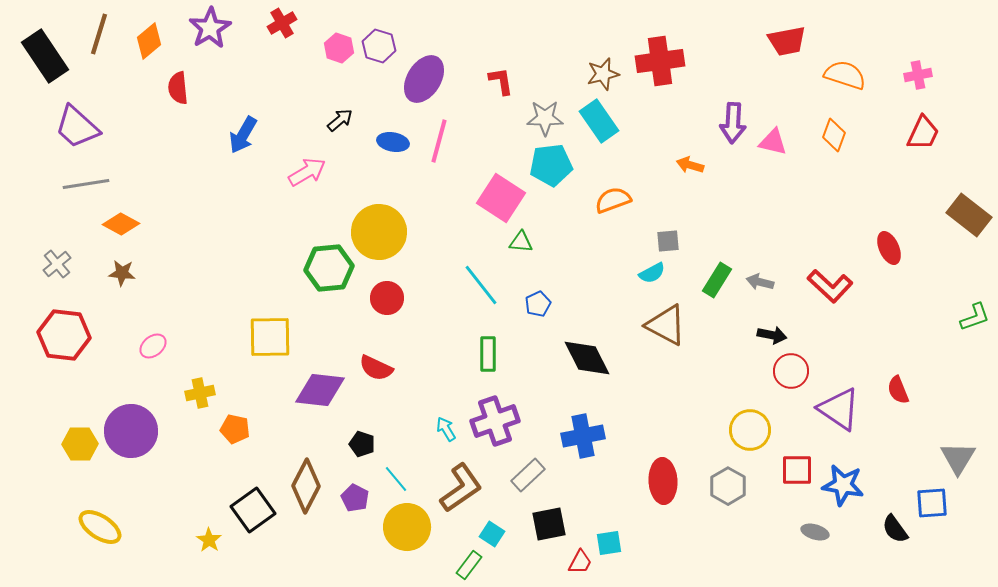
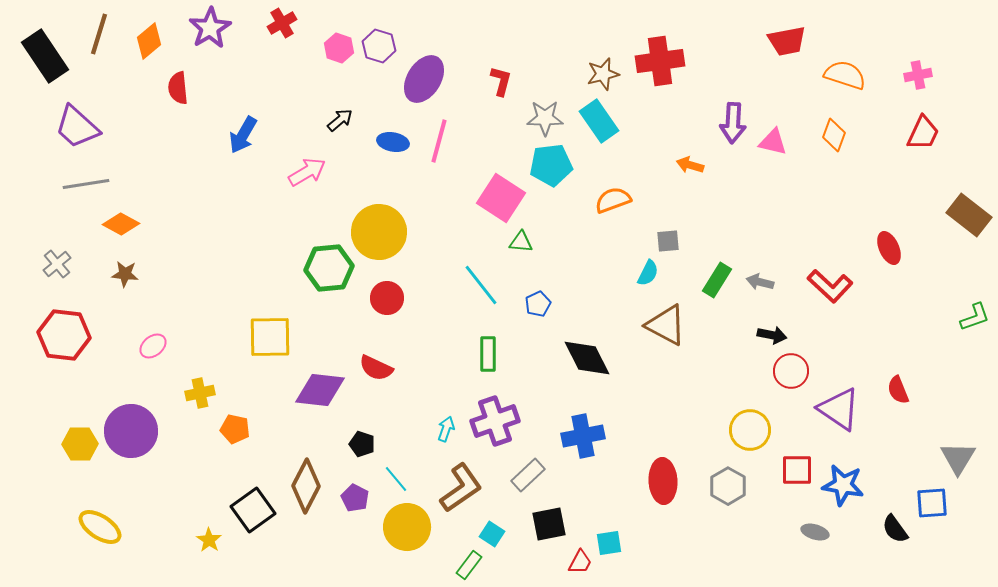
red L-shape at (501, 81): rotated 24 degrees clockwise
brown star at (122, 273): moved 3 px right, 1 px down
cyan semicircle at (652, 273): moved 4 px left; rotated 36 degrees counterclockwise
cyan arrow at (446, 429): rotated 50 degrees clockwise
